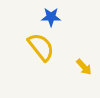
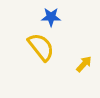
yellow arrow: moved 3 px up; rotated 96 degrees counterclockwise
